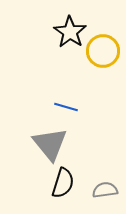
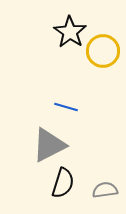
gray triangle: moved 1 px left, 1 px down; rotated 42 degrees clockwise
